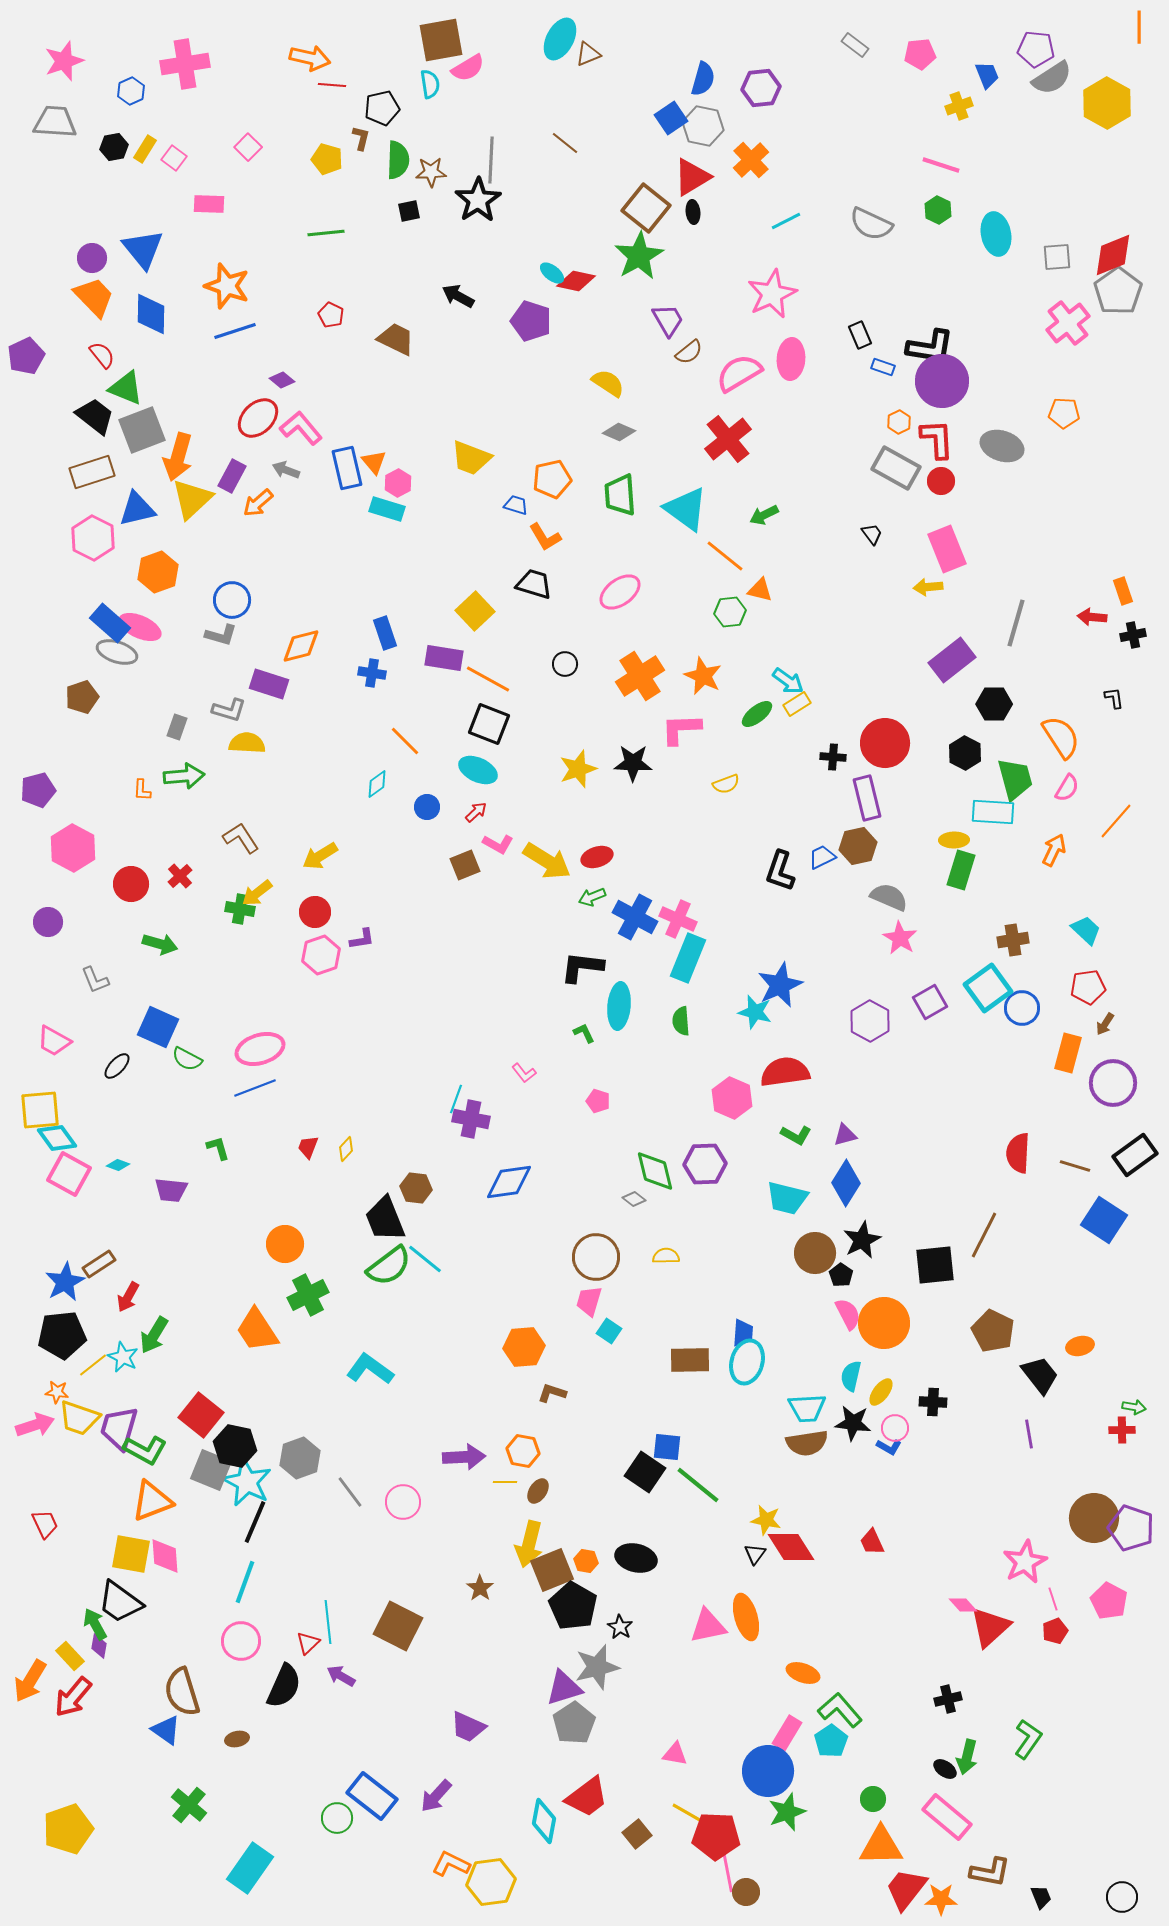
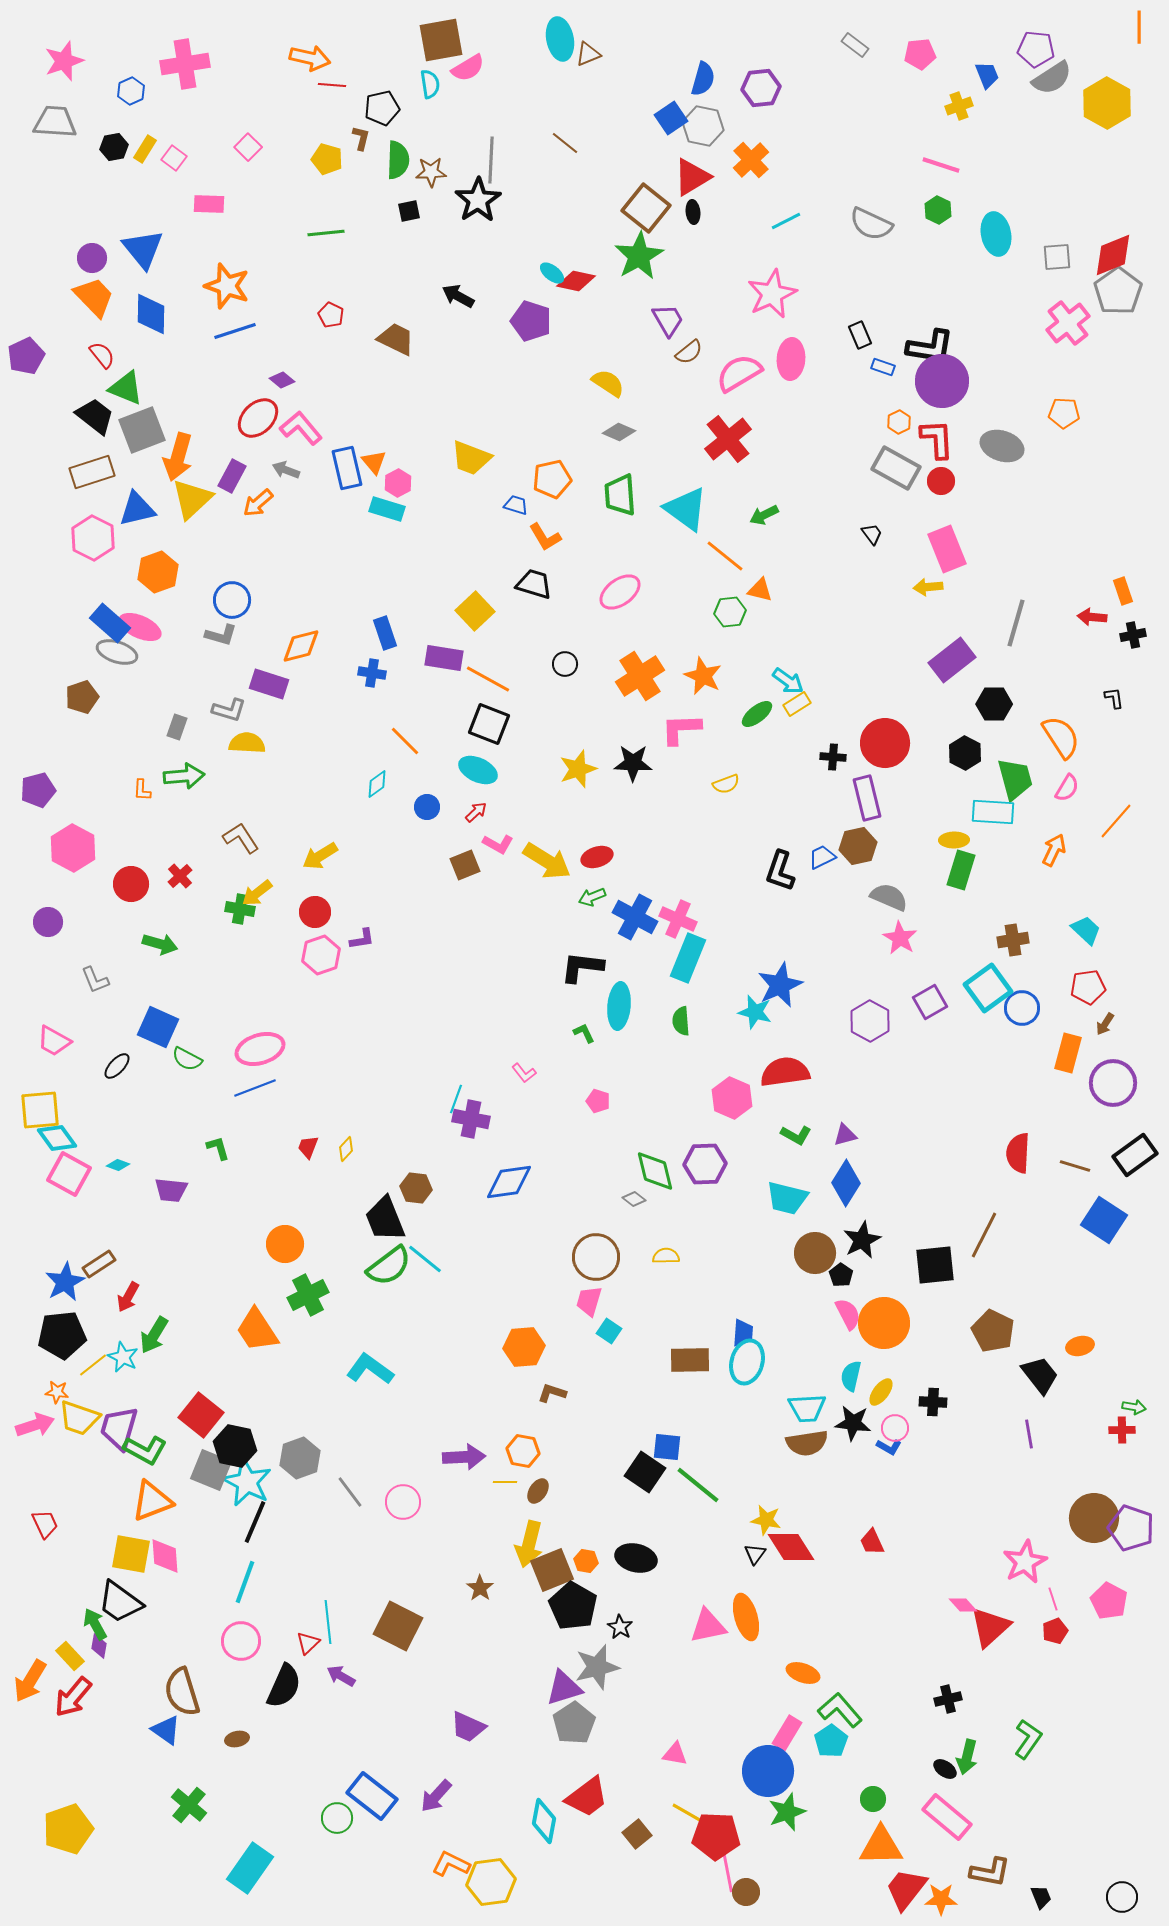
cyan ellipse at (560, 39): rotated 39 degrees counterclockwise
